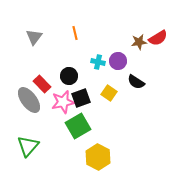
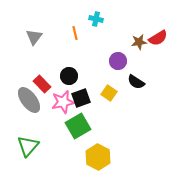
cyan cross: moved 2 px left, 43 px up
